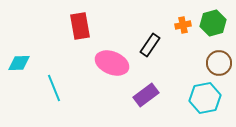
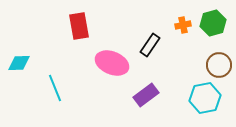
red rectangle: moved 1 px left
brown circle: moved 2 px down
cyan line: moved 1 px right
